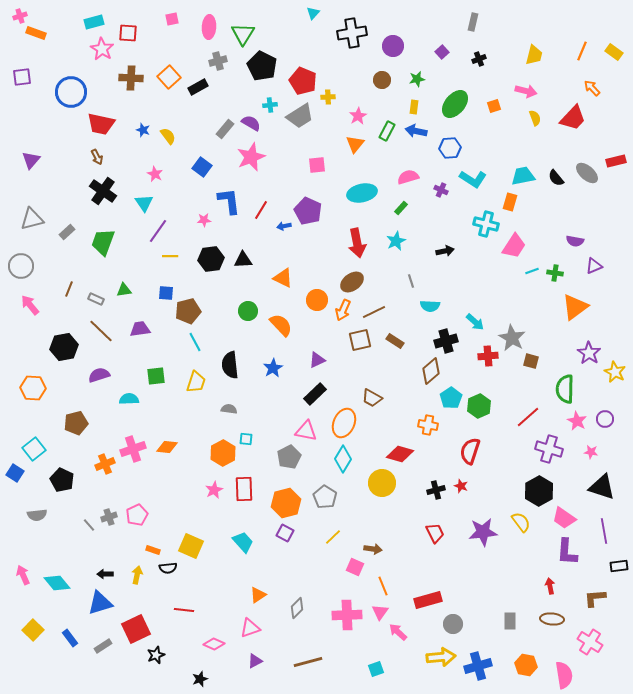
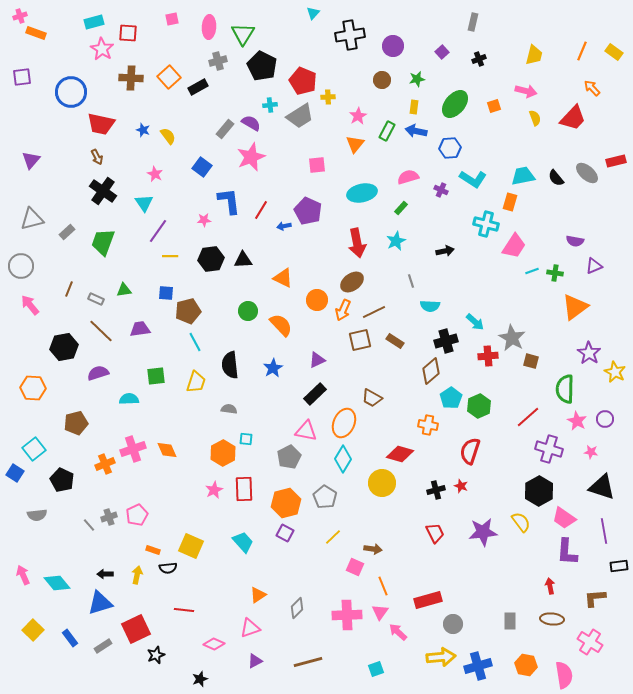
black cross at (352, 33): moved 2 px left, 2 px down
purple semicircle at (99, 375): moved 1 px left, 2 px up
orange diamond at (167, 447): moved 3 px down; rotated 60 degrees clockwise
